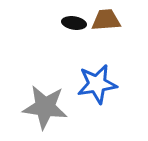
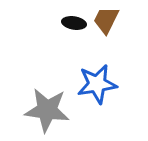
brown trapezoid: rotated 60 degrees counterclockwise
gray star: moved 2 px right, 3 px down
